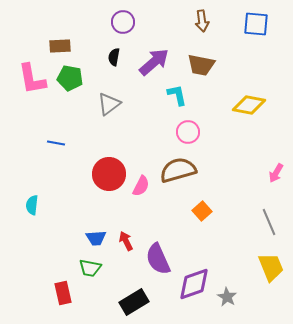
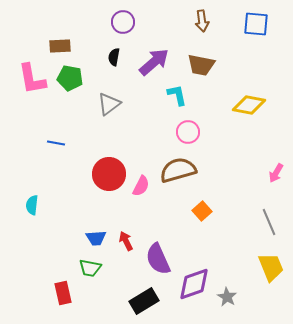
black rectangle: moved 10 px right, 1 px up
